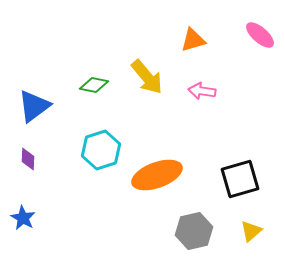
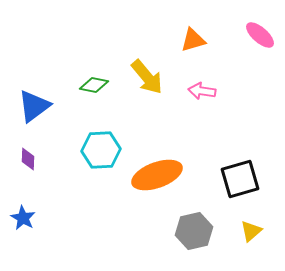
cyan hexagon: rotated 15 degrees clockwise
